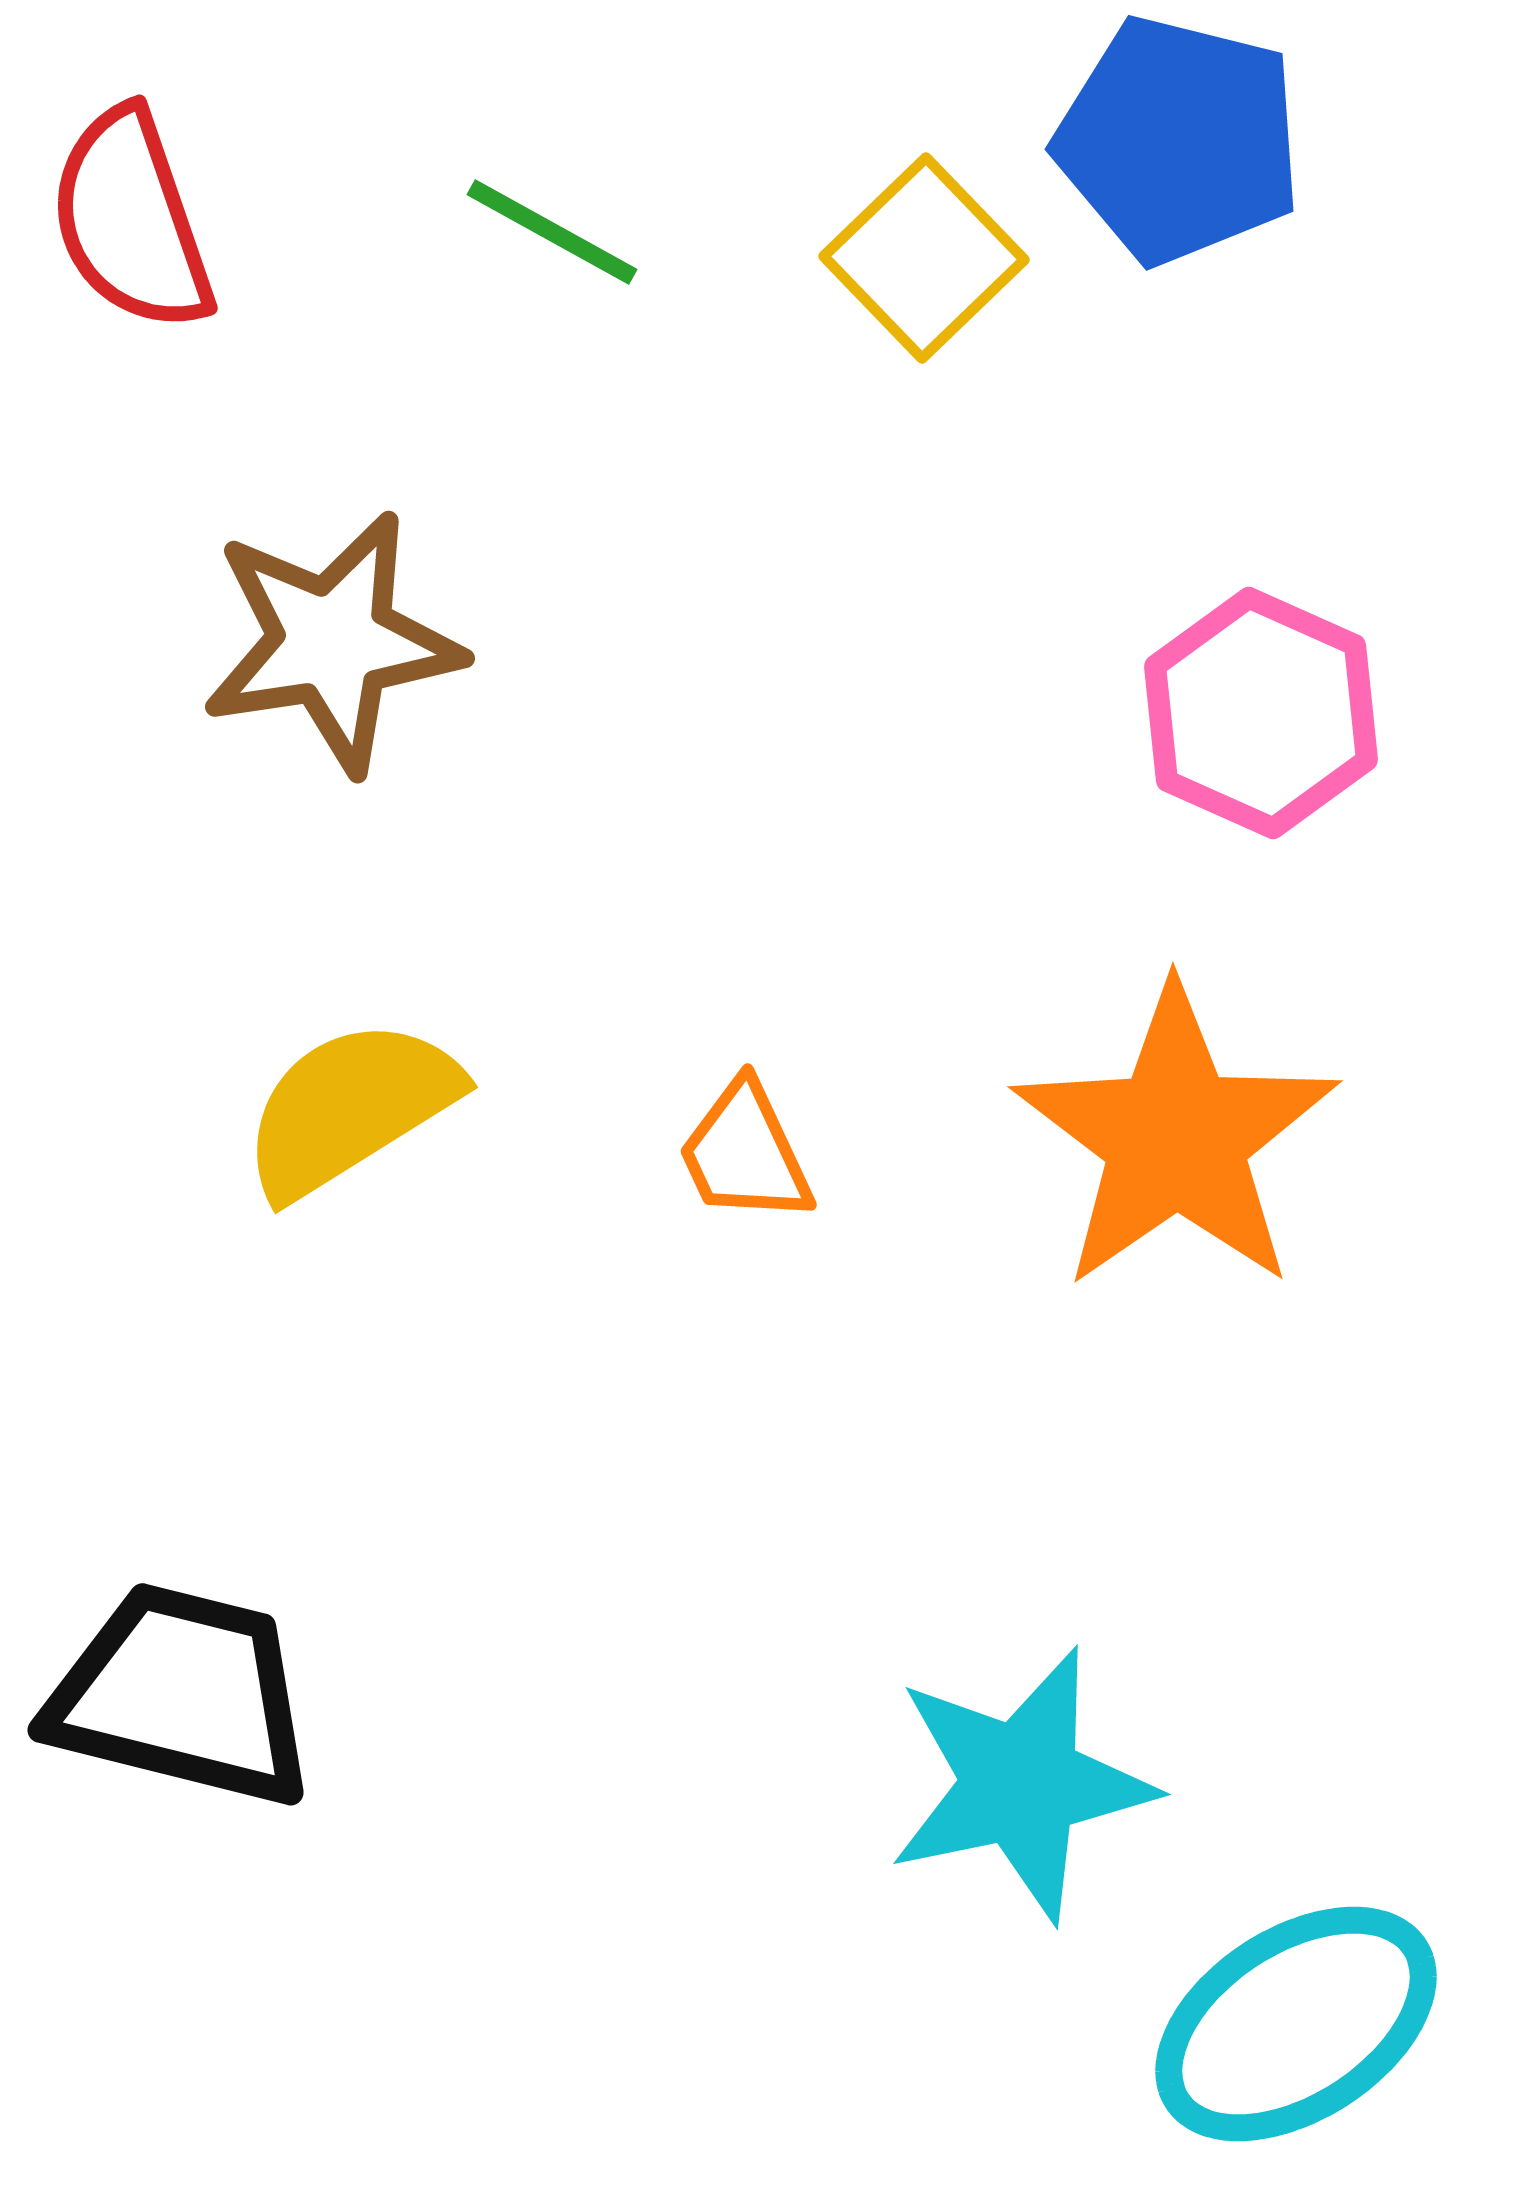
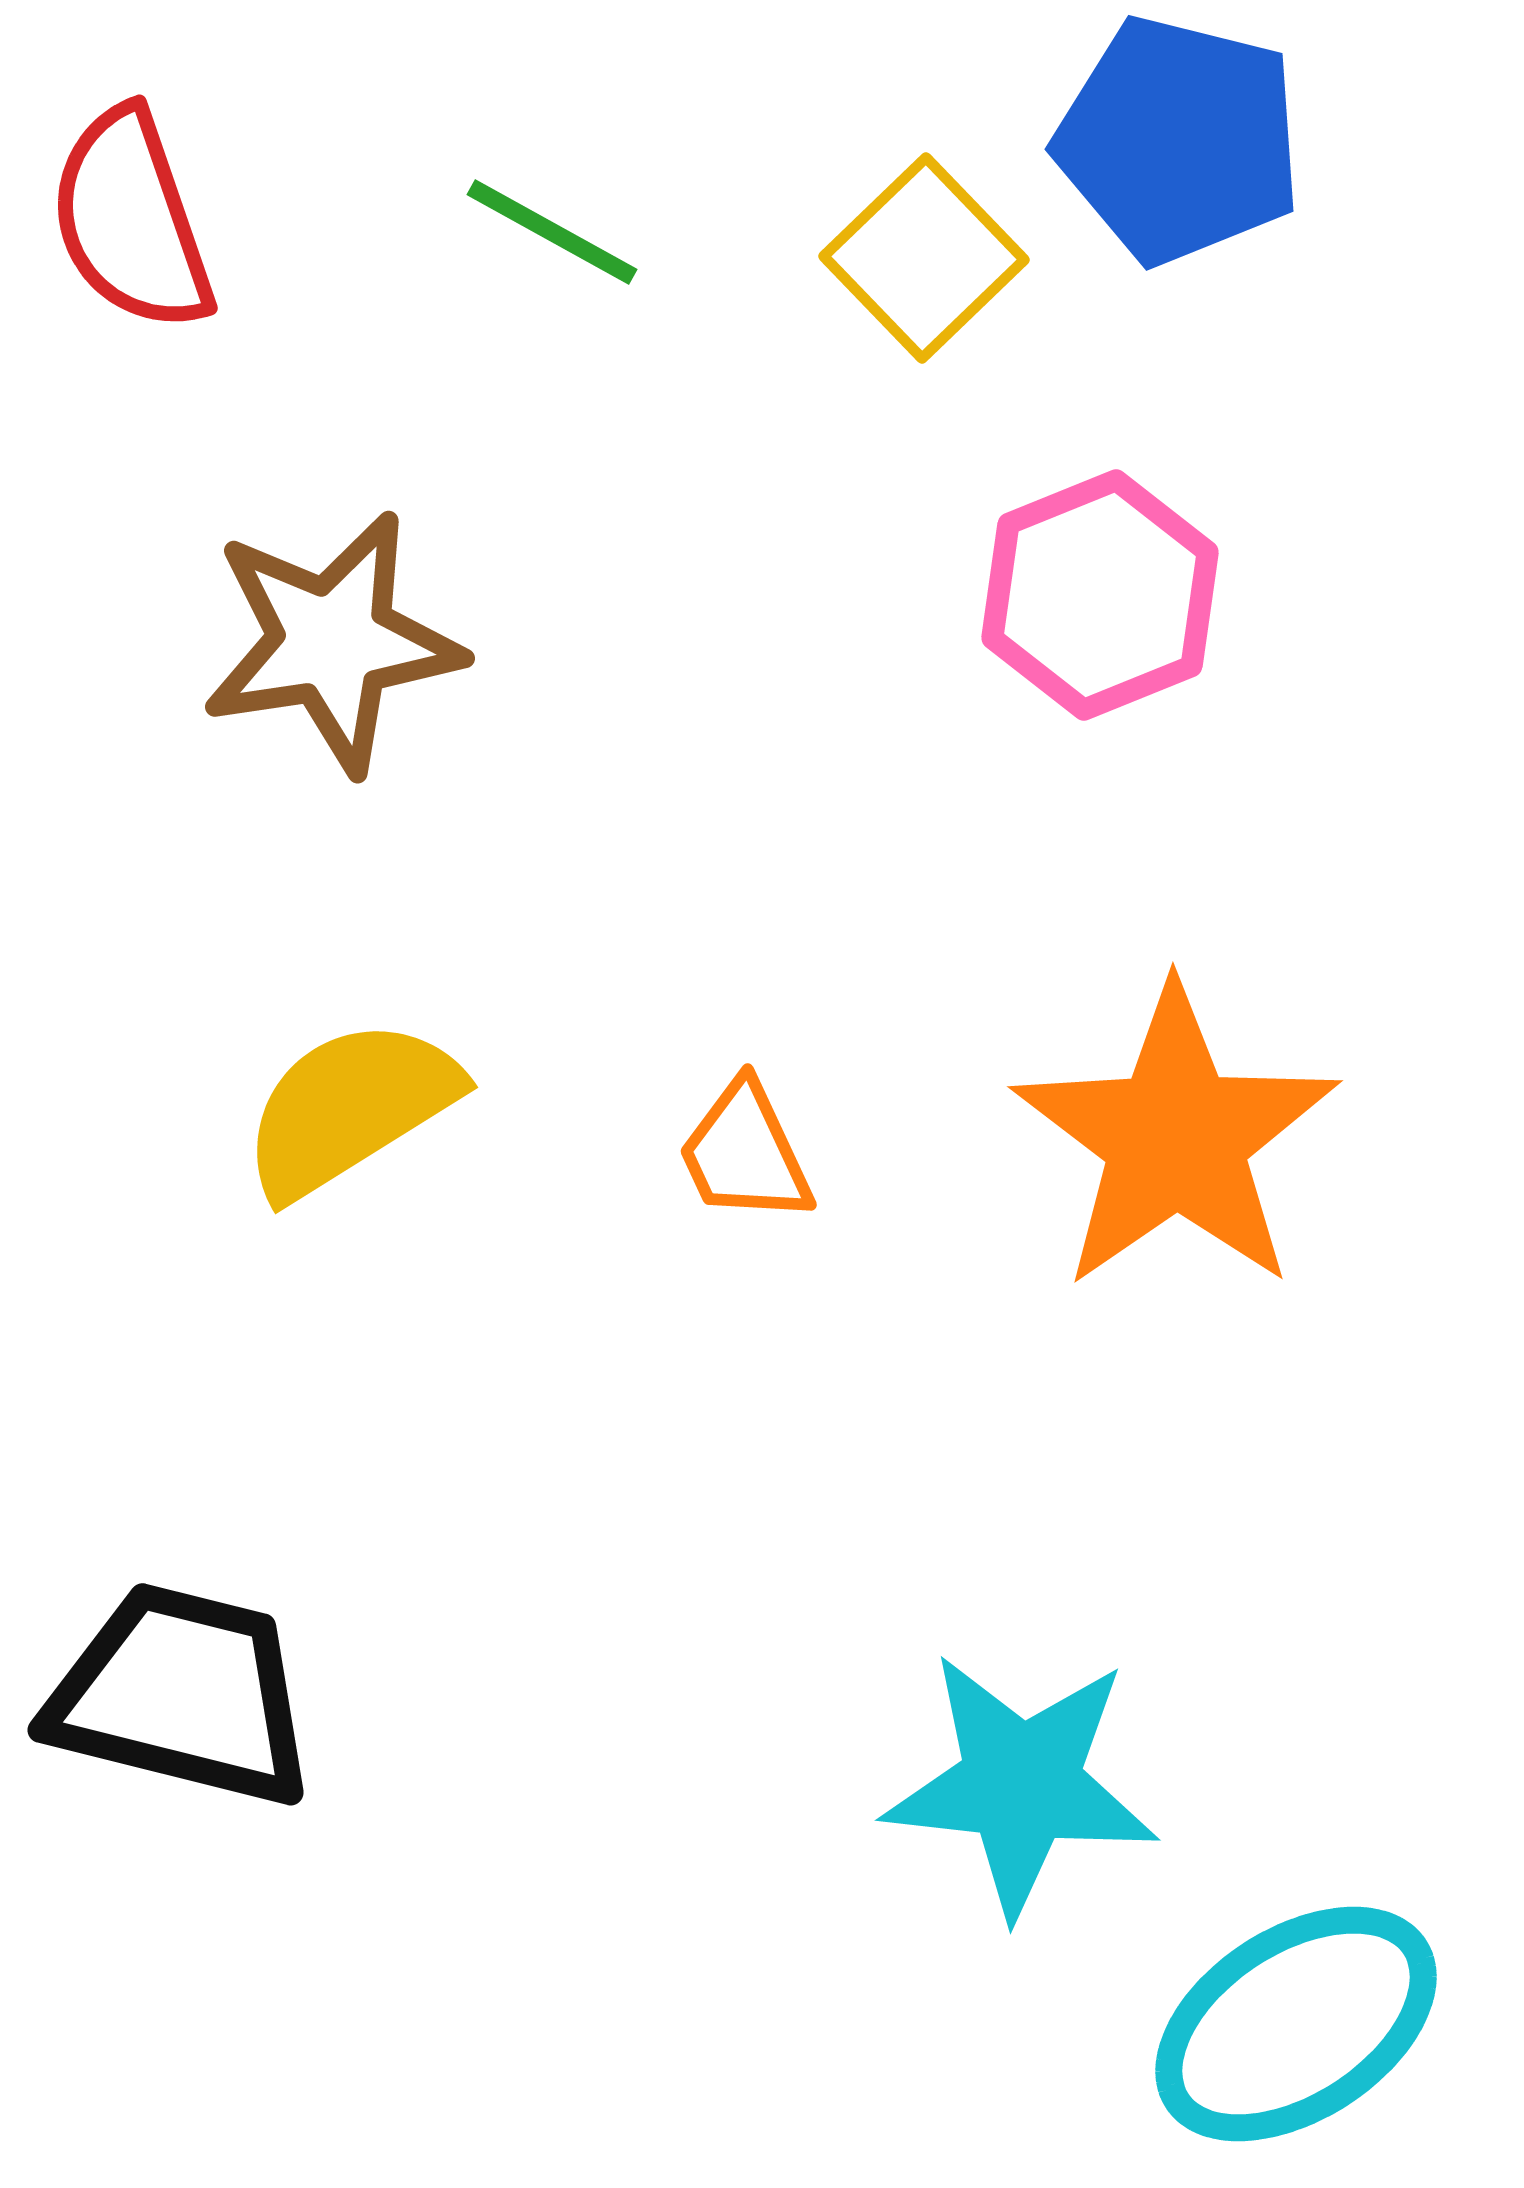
pink hexagon: moved 161 px left, 118 px up; rotated 14 degrees clockwise
cyan star: rotated 18 degrees clockwise
